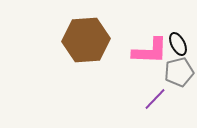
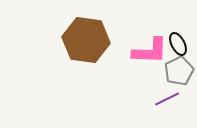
brown hexagon: rotated 12 degrees clockwise
gray pentagon: moved 1 px up; rotated 12 degrees counterclockwise
purple line: moved 12 px right; rotated 20 degrees clockwise
